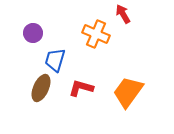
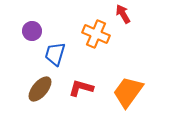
purple circle: moved 1 px left, 2 px up
blue trapezoid: moved 6 px up
brown ellipse: moved 1 px left, 1 px down; rotated 16 degrees clockwise
